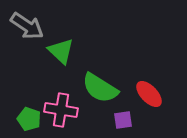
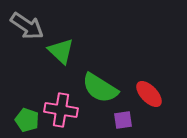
green pentagon: moved 2 px left, 1 px down
